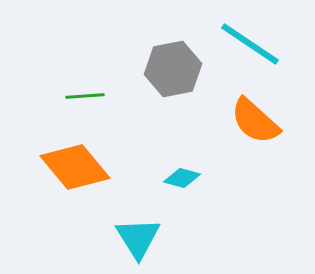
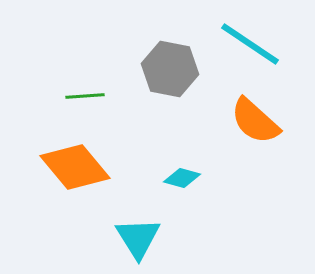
gray hexagon: moved 3 px left; rotated 22 degrees clockwise
